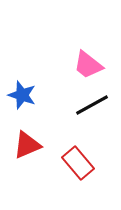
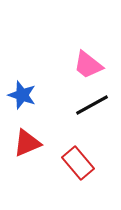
red triangle: moved 2 px up
